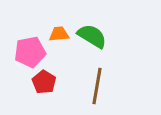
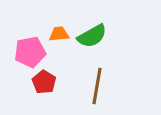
green semicircle: rotated 120 degrees clockwise
